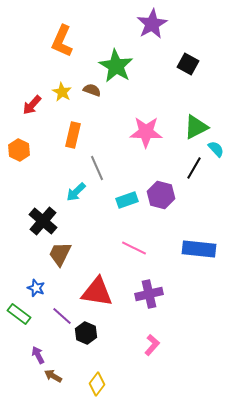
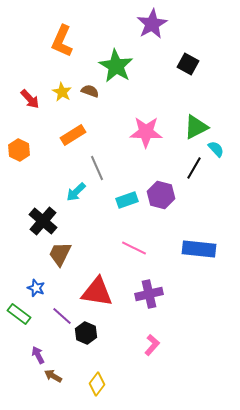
brown semicircle: moved 2 px left, 1 px down
red arrow: moved 2 px left, 6 px up; rotated 85 degrees counterclockwise
orange rectangle: rotated 45 degrees clockwise
